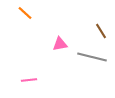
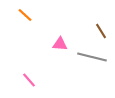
orange line: moved 2 px down
pink triangle: rotated 14 degrees clockwise
pink line: rotated 56 degrees clockwise
